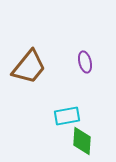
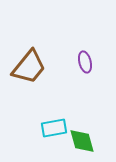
cyan rectangle: moved 13 px left, 12 px down
green diamond: rotated 20 degrees counterclockwise
